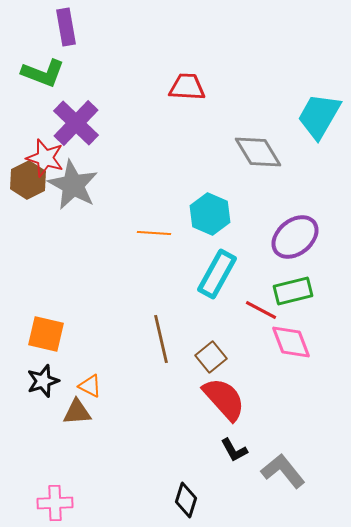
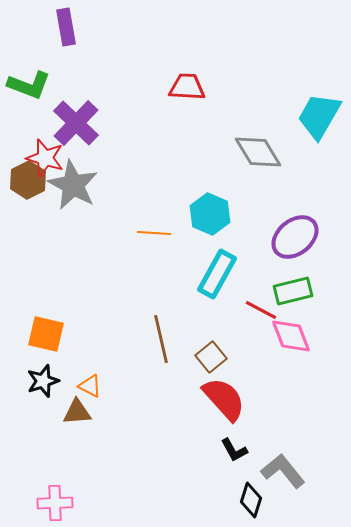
green L-shape: moved 14 px left, 12 px down
pink diamond: moved 6 px up
black diamond: moved 65 px right
